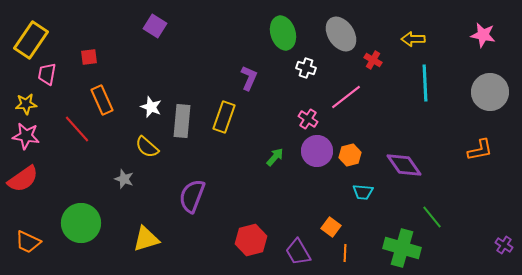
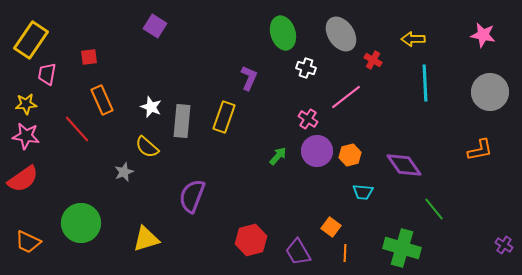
green arrow at (275, 157): moved 3 px right, 1 px up
gray star at (124, 179): moved 7 px up; rotated 30 degrees clockwise
green line at (432, 217): moved 2 px right, 8 px up
